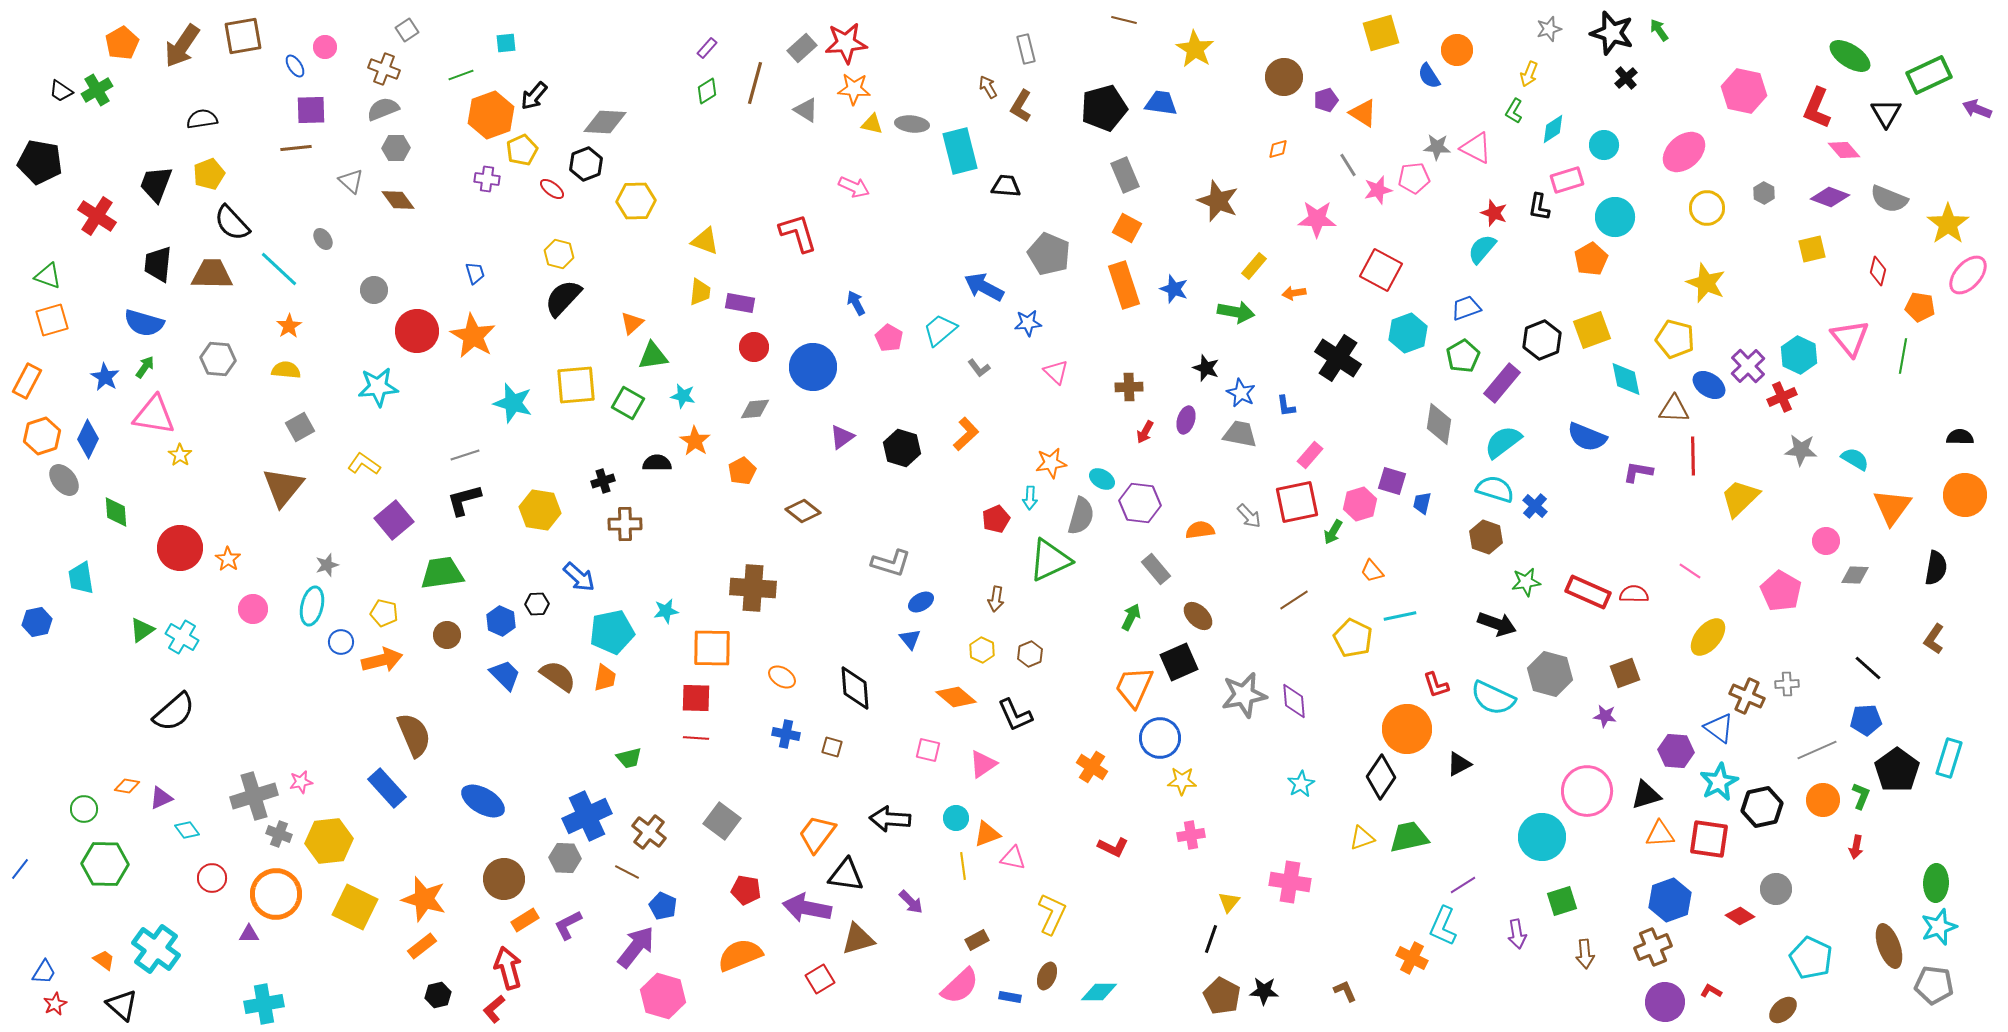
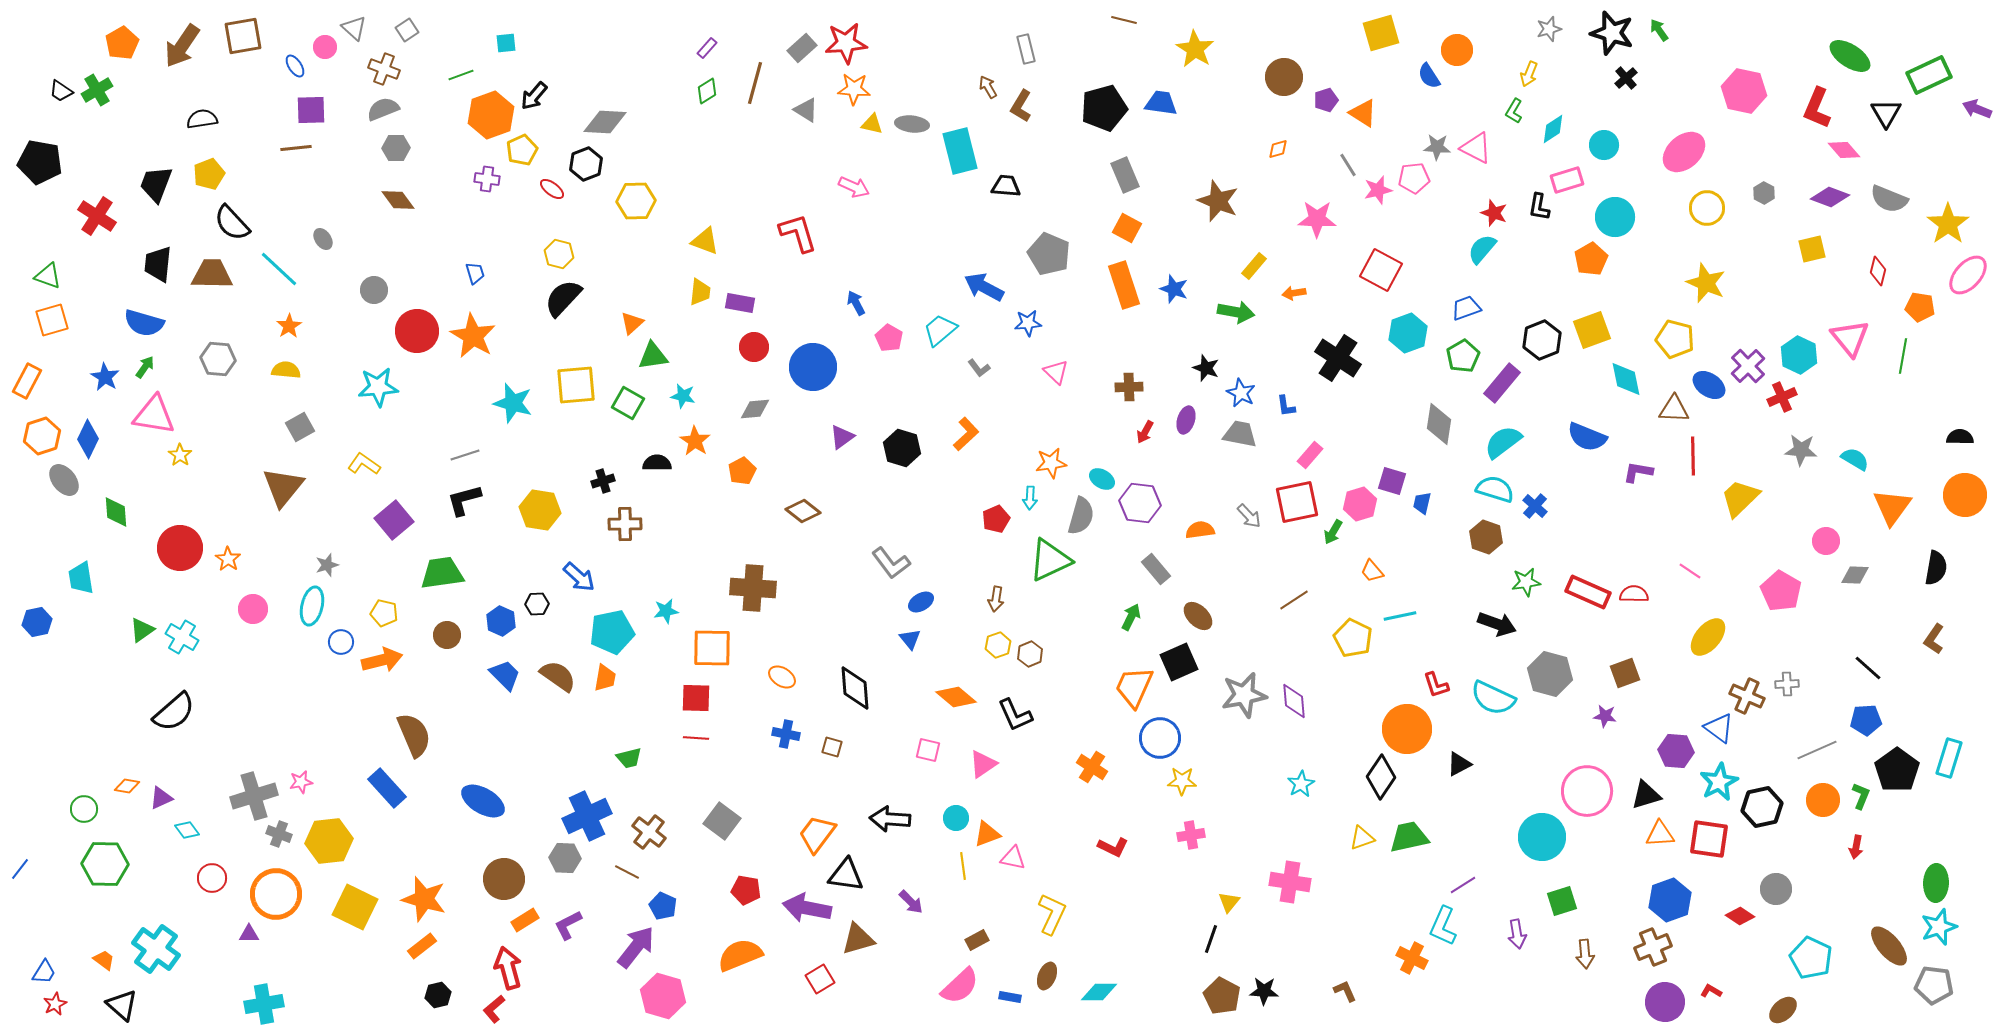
gray triangle at (351, 181): moved 3 px right, 153 px up
gray L-shape at (891, 563): rotated 36 degrees clockwise
yellow hexagon at (982, 650): moved 16 px right, 5 px up; rotated 15 degrees clockwise
brown ellipse at (1889, 946): rotated 21 degrees counterclockwise
